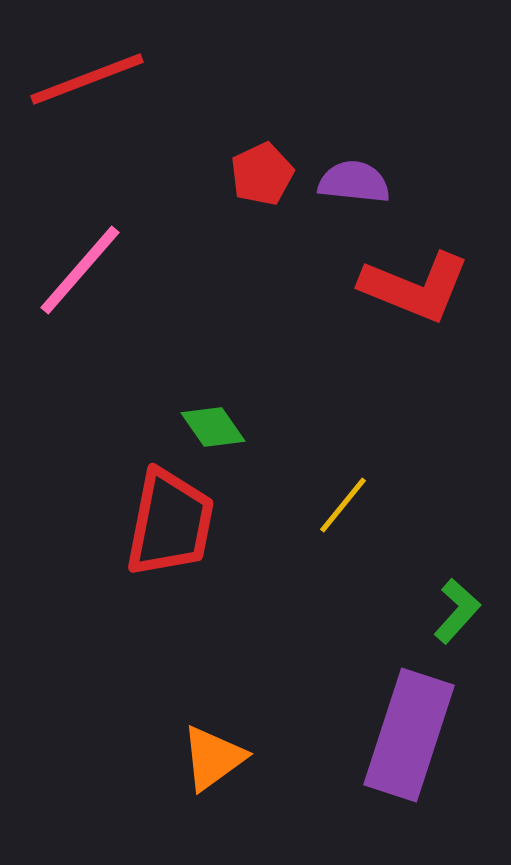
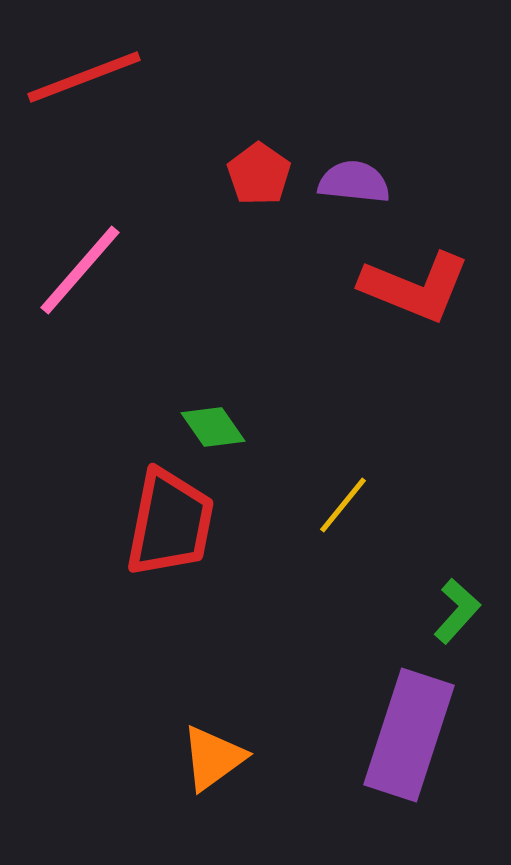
red line: moved 3 px left, 2 px up
red pentagon: moved 3 px left; rotated 12 degrees counterclockwise
